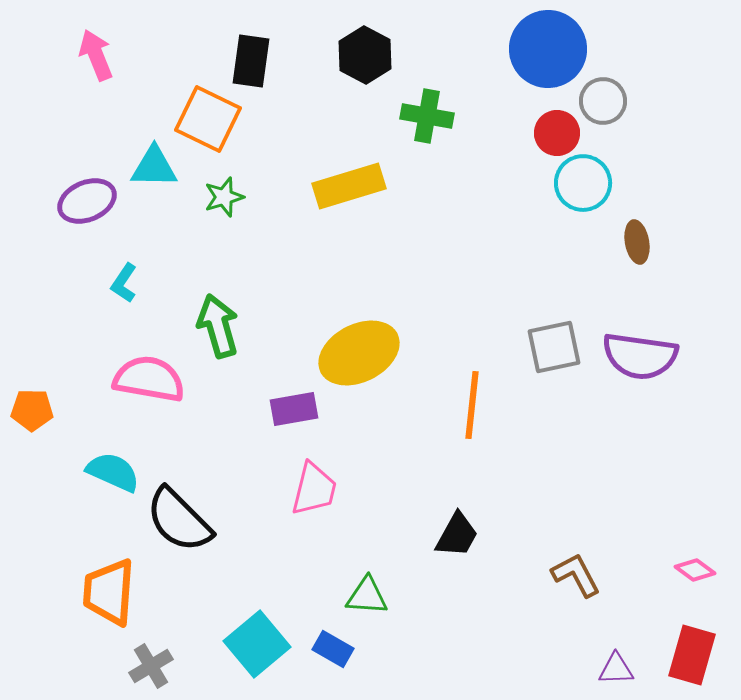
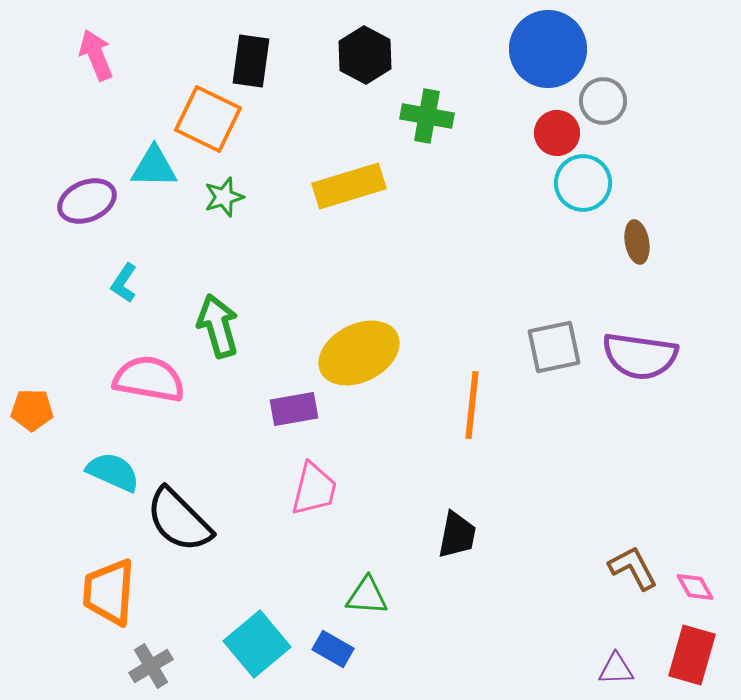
black trapezoid: rotated 18 degrees counterclockwise
pink diamond: moved 17 px down; rotated 24 degrees clockwise
brown L-shape: moved 57 px right, 7 px up
